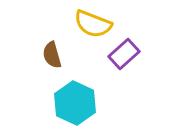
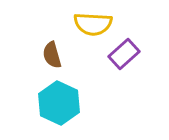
yellow semicircle: rotated 18 degrees counterclockwise
cyan hexagon: moved 16 px left
